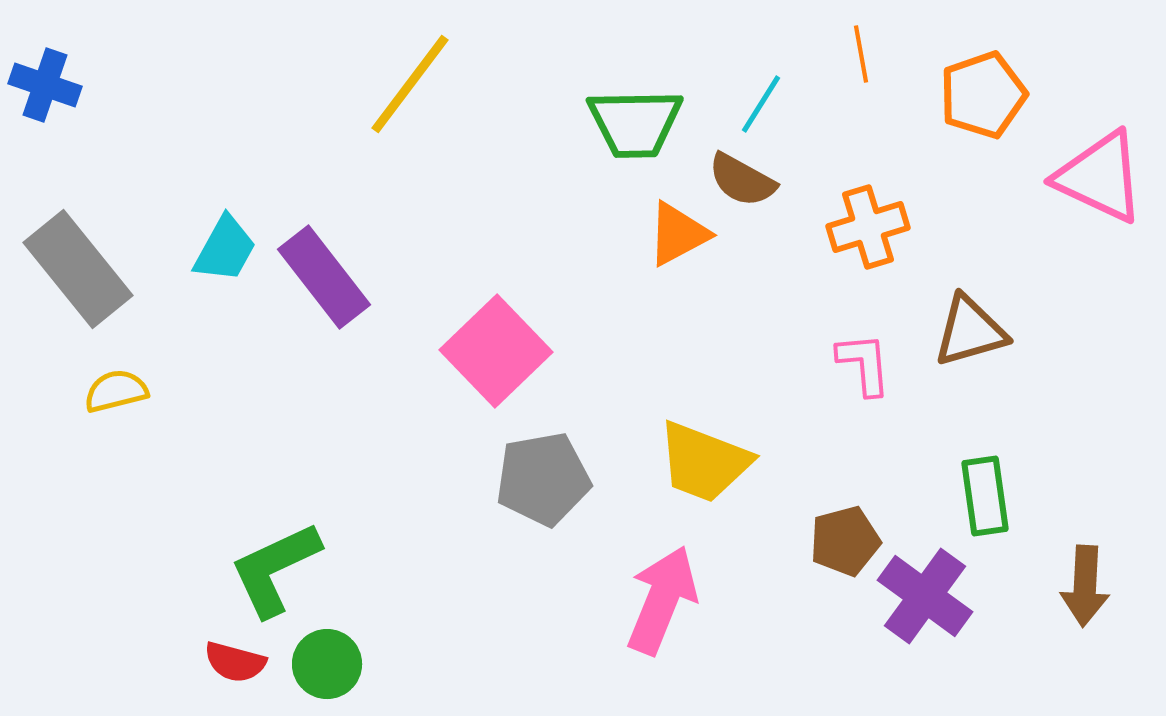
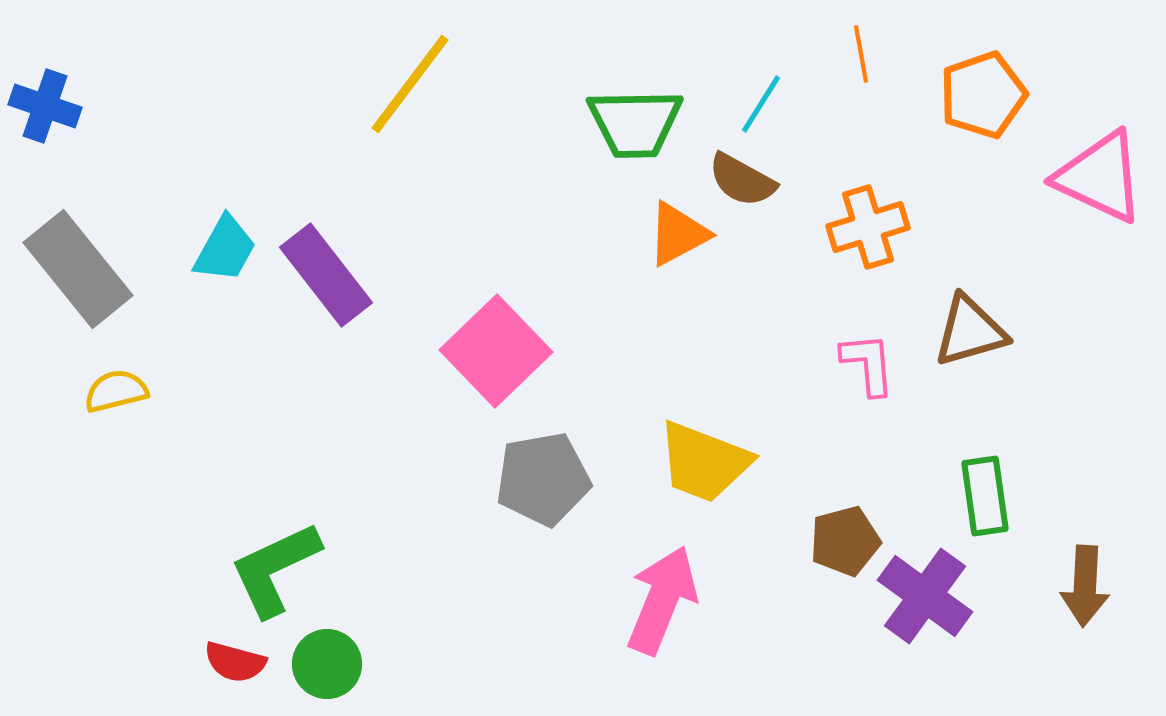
blue cross: moved 21 px down
purple rectangle: moved 2 px right, 2 px up
pink L-shape: moved 4 px right
